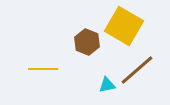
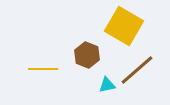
brown hexagon: moved 13 px down
